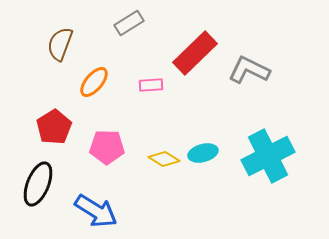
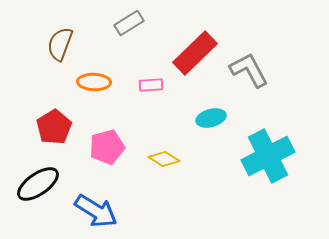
gray L-shape: rotated 36 degrees clockwise
orange ellipse: rotated 52 degrees clockwise
pink pentagon: rotated 16 degrees counterclockwise
cyan ellipse: moved 8 px right, 35 px up
black ellipse: rotated 33 degrees clockwise
